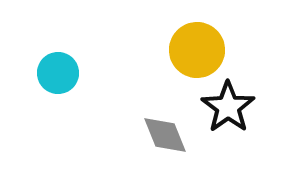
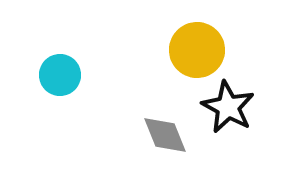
cyan circle: moved 2 px right, 2 px down
black star: rotated 8 degrees counterclockwise
